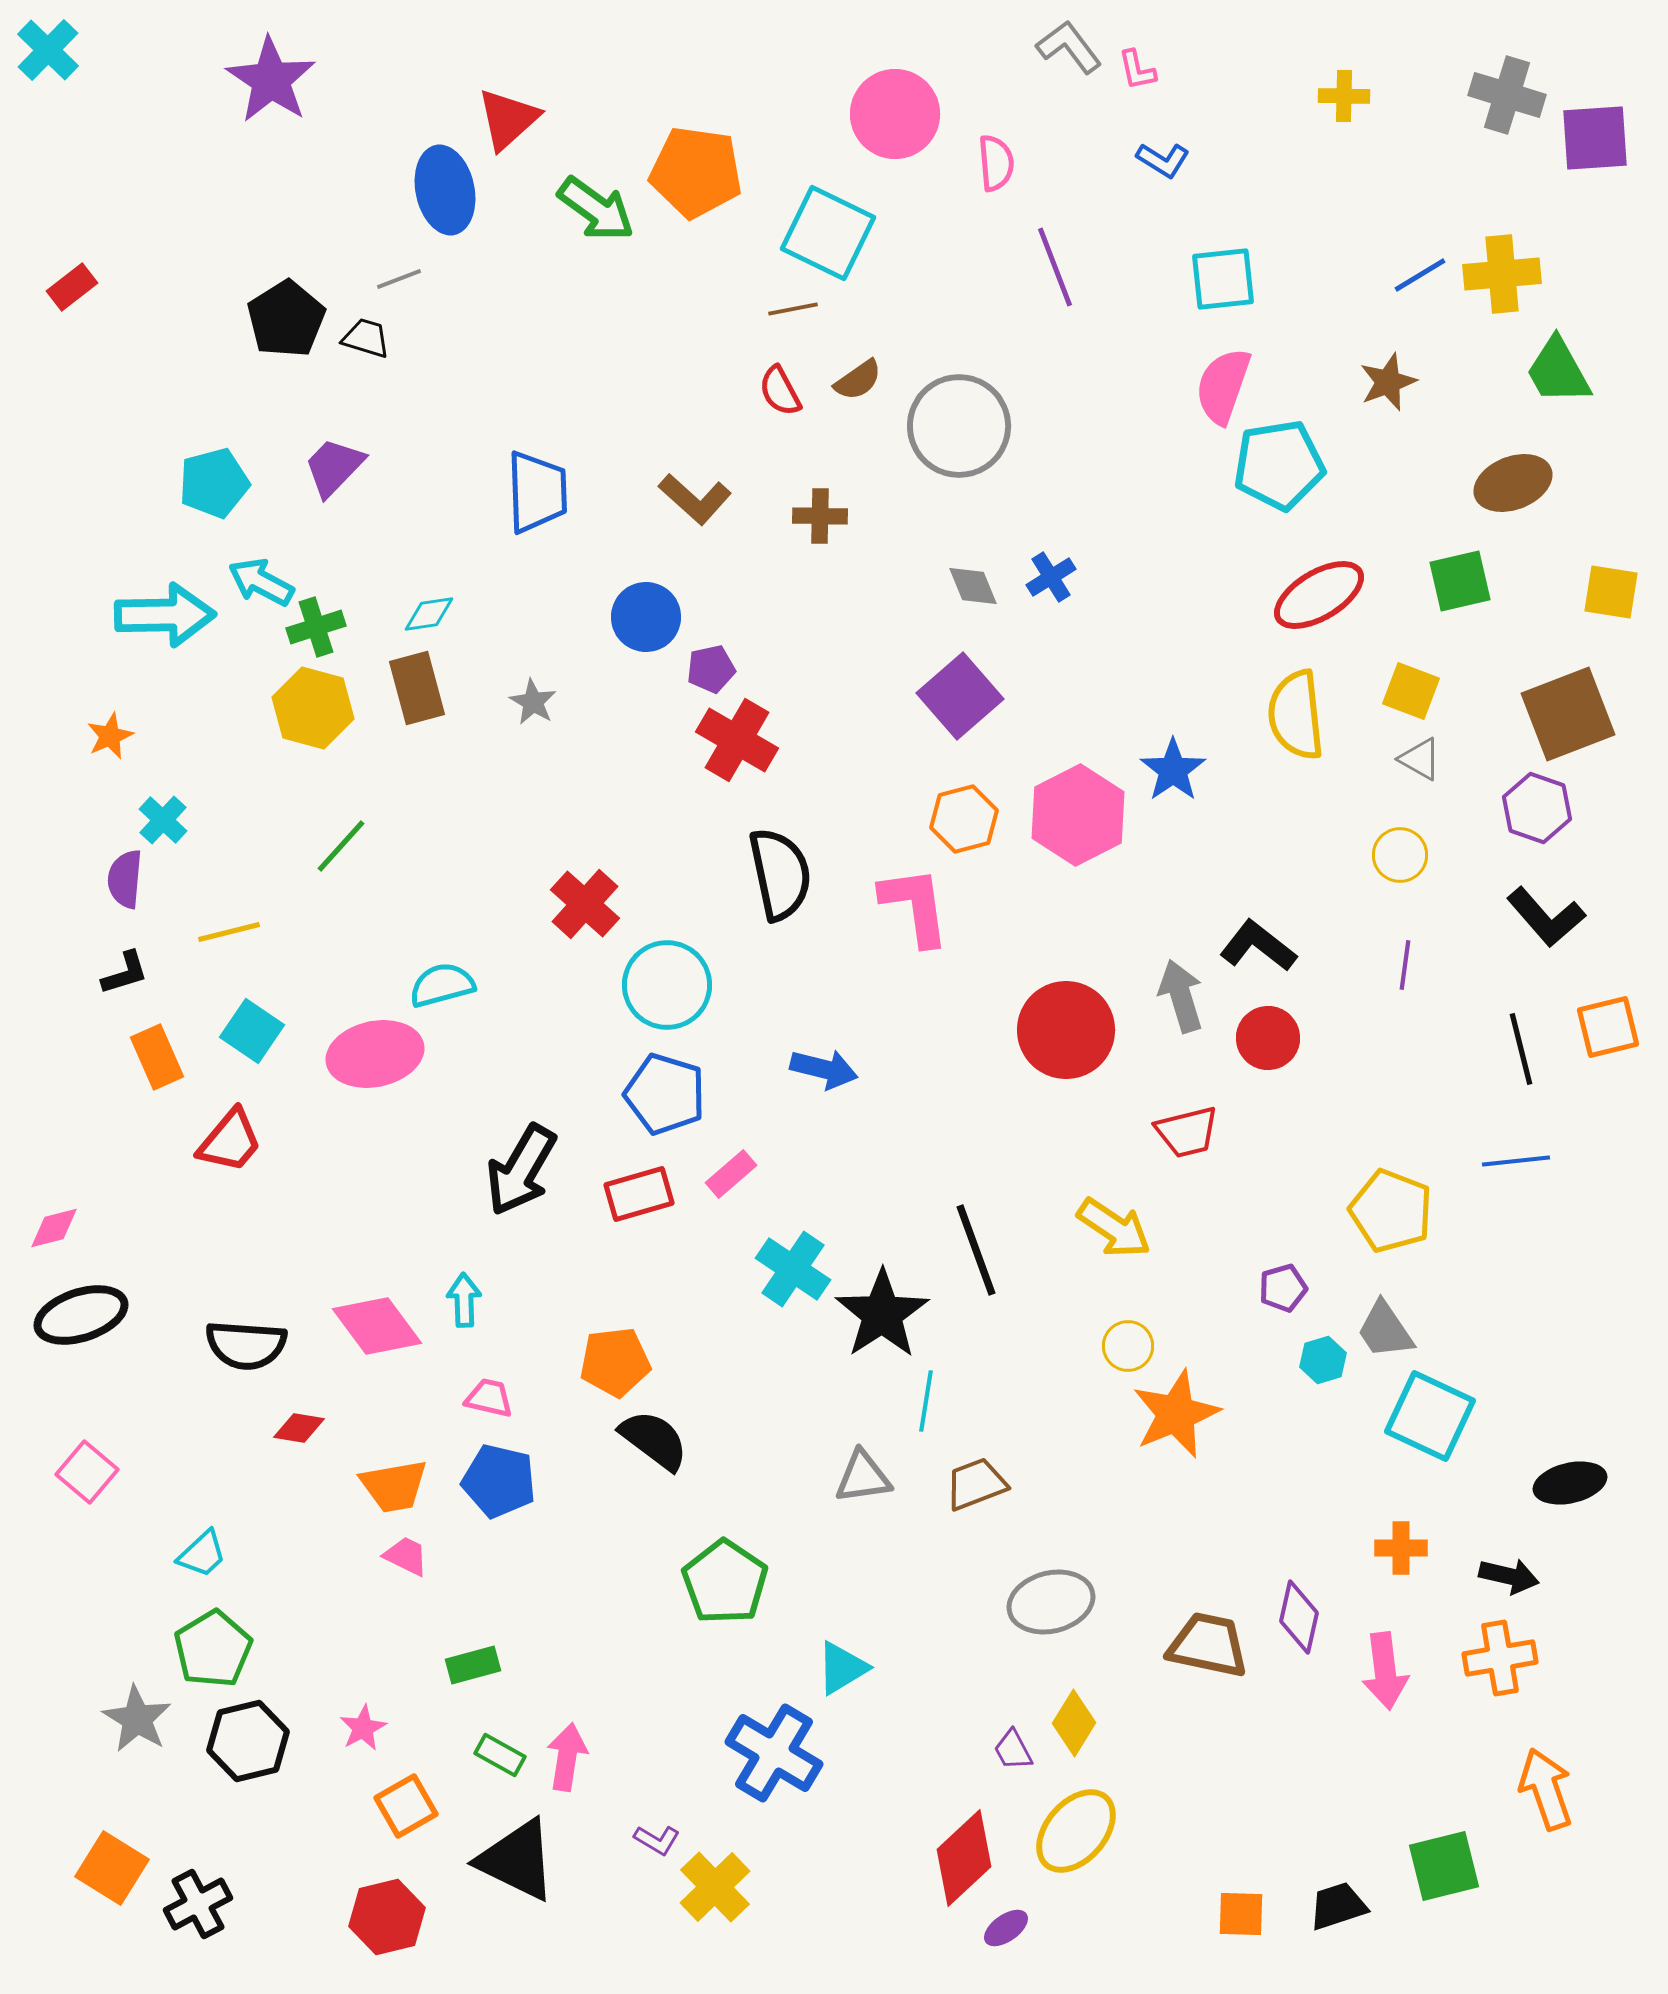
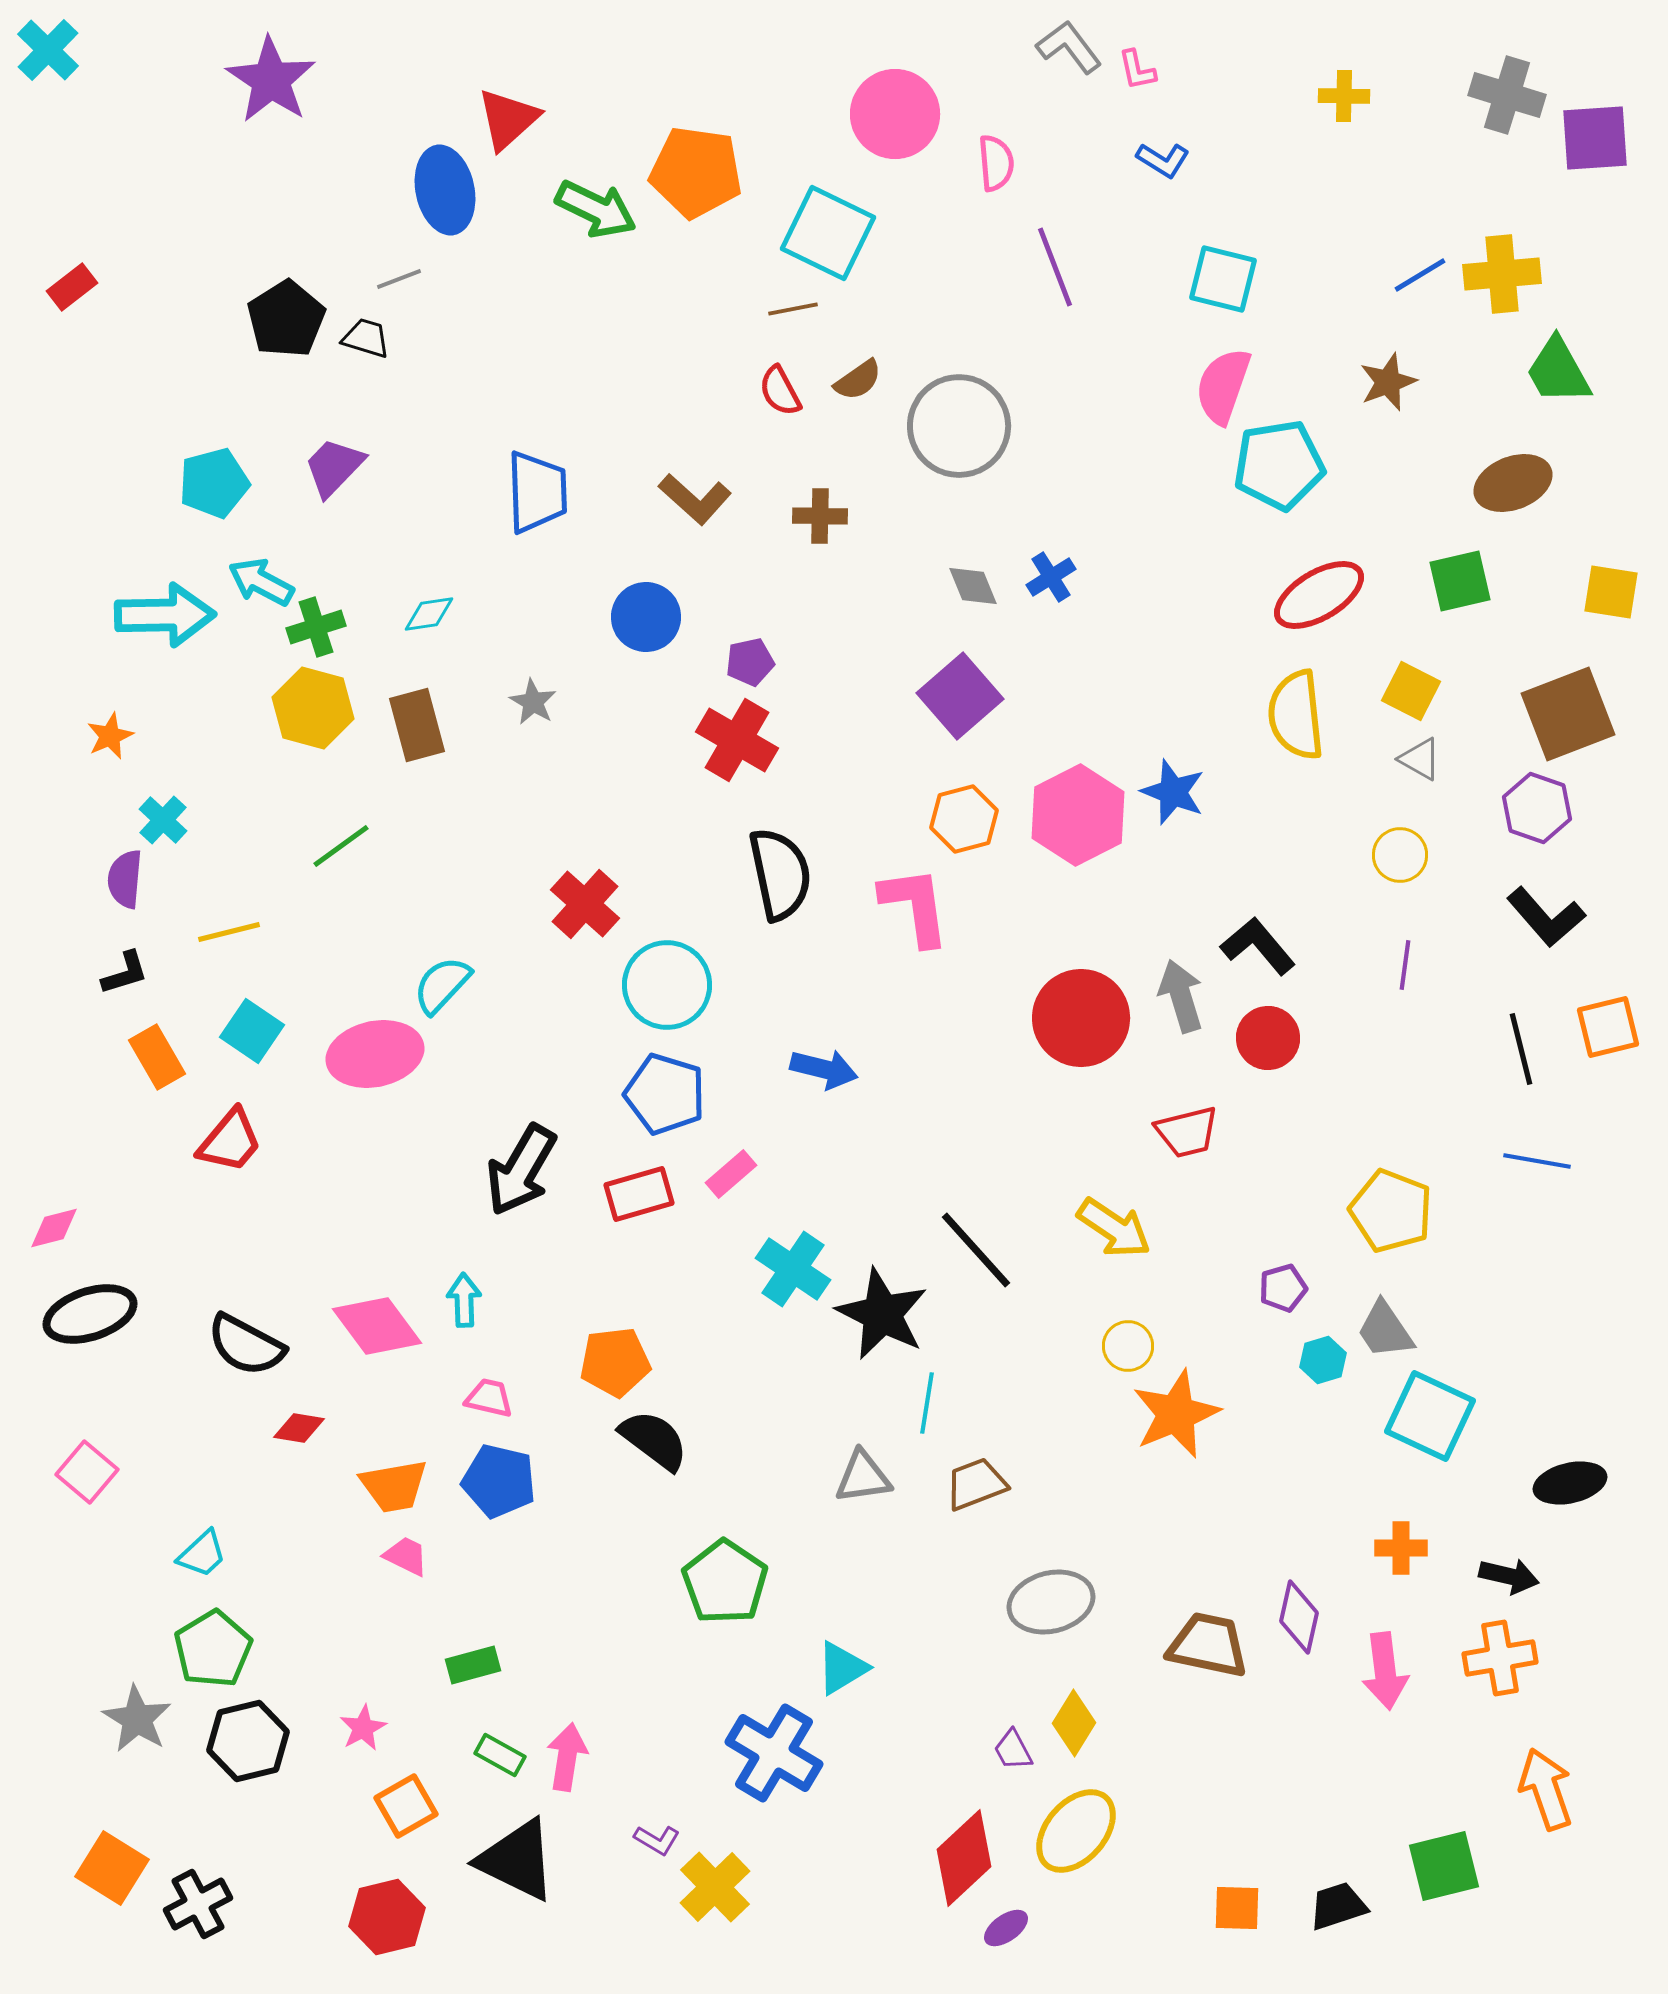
green arrow at (596, 209): rotated 10 degrees counterclockwise
cyan square at (1223, 279): rotated 20 degrees clockwise
purple pentagon at (711, 669): moved 39 px right, 7 px up
brown rectangle at (417, 688): moved 37 px down
yellow square at (1411, 691): rotated 6 degrees clockwise
blue star at (1173, 770): moved 22 px down; rotated 16 degrees counterclockwise
green line at (341, 846): rotated 12 degrees clockwise
black L-shape at (1258, 946): rotated 12 degrees clockwise
cyan semicircle at (442, 985): rotated 32 degrees counterclockwise
red circle at (1066, 1030): moved 15 px right, 12 px up
orange rectangle at (157, 1057): rotated 6 degrees counterclockwise
blue line at (1516, 1161): moved 21 px right; rotated 16 degrees clockwise
black line at (976, 1250): rotated 22 degrees counterclockwise
black star at (882, 1314): rotated 12 degrees counterclockwise
black ellipse at (81, 1315): moved 9 px right, 1 px up
black semicircle at (246, 1345): rotated 24 degrees clockwise
cyan line at (926, 1401): moved 1 px right, 2 px down
orange square at (1241, 1914): moved 4 px left, 6 px up
